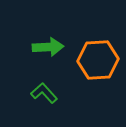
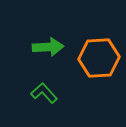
orange hexagon: moved 1 px right, 2 px up
